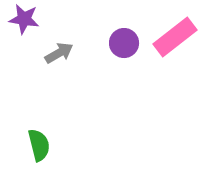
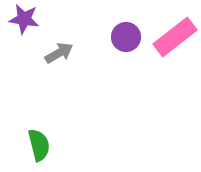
purple circle: moved 2 px right, 6 px up
